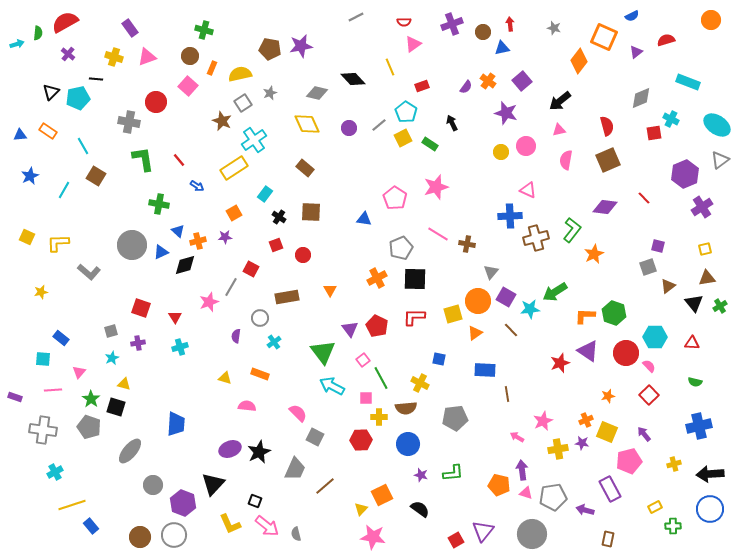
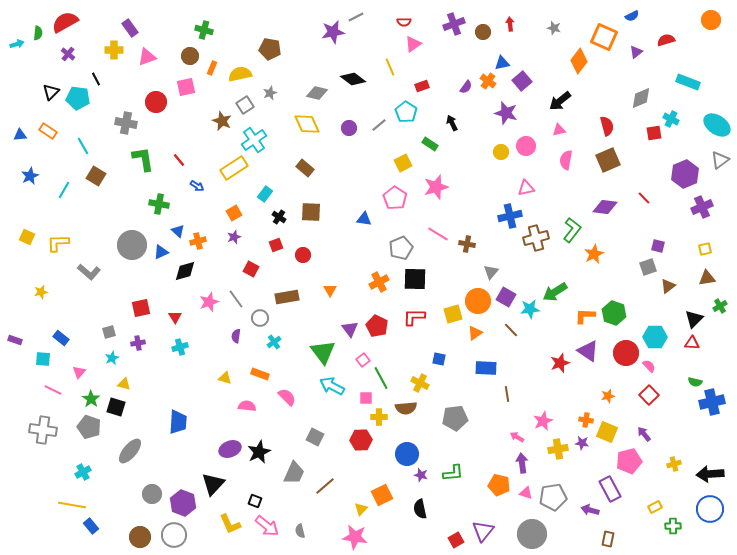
purple cross at (452, 24): moved 2 px right
purple star at (301, 46): moved 32 px right, 14 px up
blue triangle at (502, 48): moved 15 px down
yellow cross at (114, 57): moved 7 px up; rotated 18 degrees counterclockwise
black line at (96, 79): rotated 56 degrees clockwise
black diamond at (353, 79): rotated 10 degrees counterclockwise
pink square at (188, 86): moved 2 px left, 1 px down; rotated 36 degrees clockwise
cyan pentagon at (78, 98): rotated 20 degrees clockwise
gray square at (243, 103): moved 2 px right, 2 px down
gray cross at (129, 122): moved 3 px left, 1 px down
yellow square at (403, 138): moved 25 px down
pink triangle at (528, 190): moved 2 px left, 2 px up; rotated 36 degrees counterclockwise
purple cross at (702, 207): rotated 10 degrees clockwise
blue cross at (510, 216): rotated 10 degrees counterclockwise
purple star at (225, 237): moved 9 px right; rotated 16 degrees counterclockwise
black diamond at (185, 265): moved 6 px down
orange cross at (377, 278): moved 2 px right, 4 px down
gray line at (231, 287): moved 5 px right, 12 px down; rotated 66 degrees counterclockwise
black triangle at (694, 303): moved 16 px down; rotated 24 degrees clockwise
red square at (141, 308): rotated 30 degrees counterclockwise
gray square at (111, 331): moved 2 px left, 1 px down
blue rectangle at (485, 370): moved 1 px right, 2 px up
pink line at (53, 390): rotated 30 degrees clockwise
purple rectangle at (15, 397): moved 57 px up
pink semicircle at (298, 413): moved 11 px left, 16 px up
orange cross at (586, 420): rotated 32 degrees clockwise
blue trapezoid at (176, 424): moved 2 px right, 2 px up
blue cross at (699, 426): moved 13 px right, 24 px up
blue circle at (408, 444): moved 1 px left, 10 px down
gray trapezoid at (295, 469): moved 1 px left, 4 px down
purple arrow at (522, 470): moved 7 px up
cyan cross at (55, 472): moved 28 px right
gray circle at (153, 485): moved 1 px left, 9 px down
yellow line at (72, 505): rotated 28 degrees clockwise
black semicircle at (420, 509): rotated 138 degrees counterclockwise
purple arrow at (585, 510): moved 5 px right
gray semicircle at (296, 534): moved 4 px right, 3 px up
pink star at (373, 537): moved 18 px left
